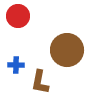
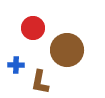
red circle: moved 15 px right, 12 px down
